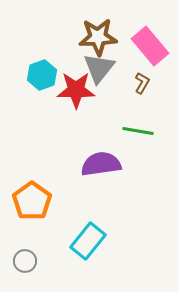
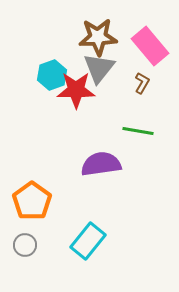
cyan hexagon: moved 10 px right
gray circle: moved 16 px up
